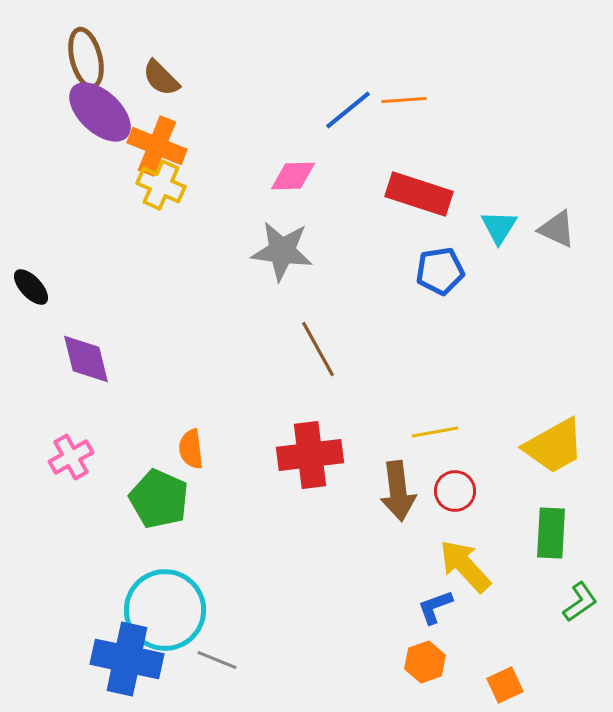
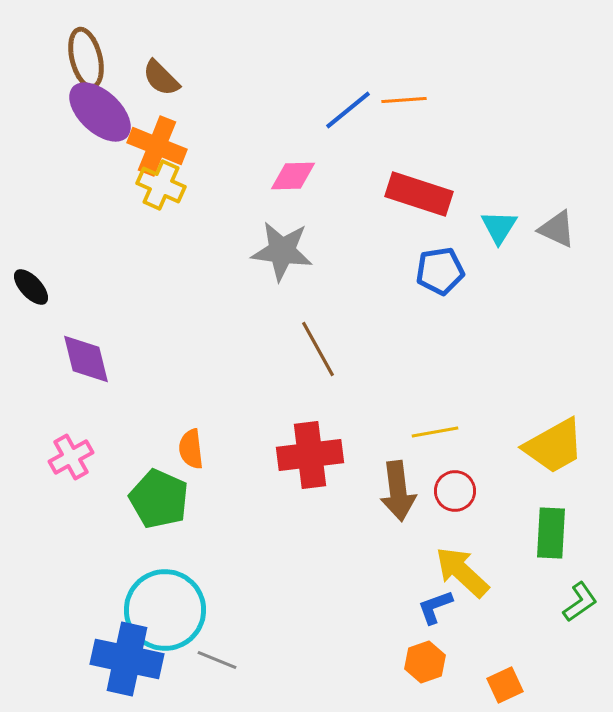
yellow arrow: moved 3 px left, 6 px down; rotated 4 degrees counterclockwise
